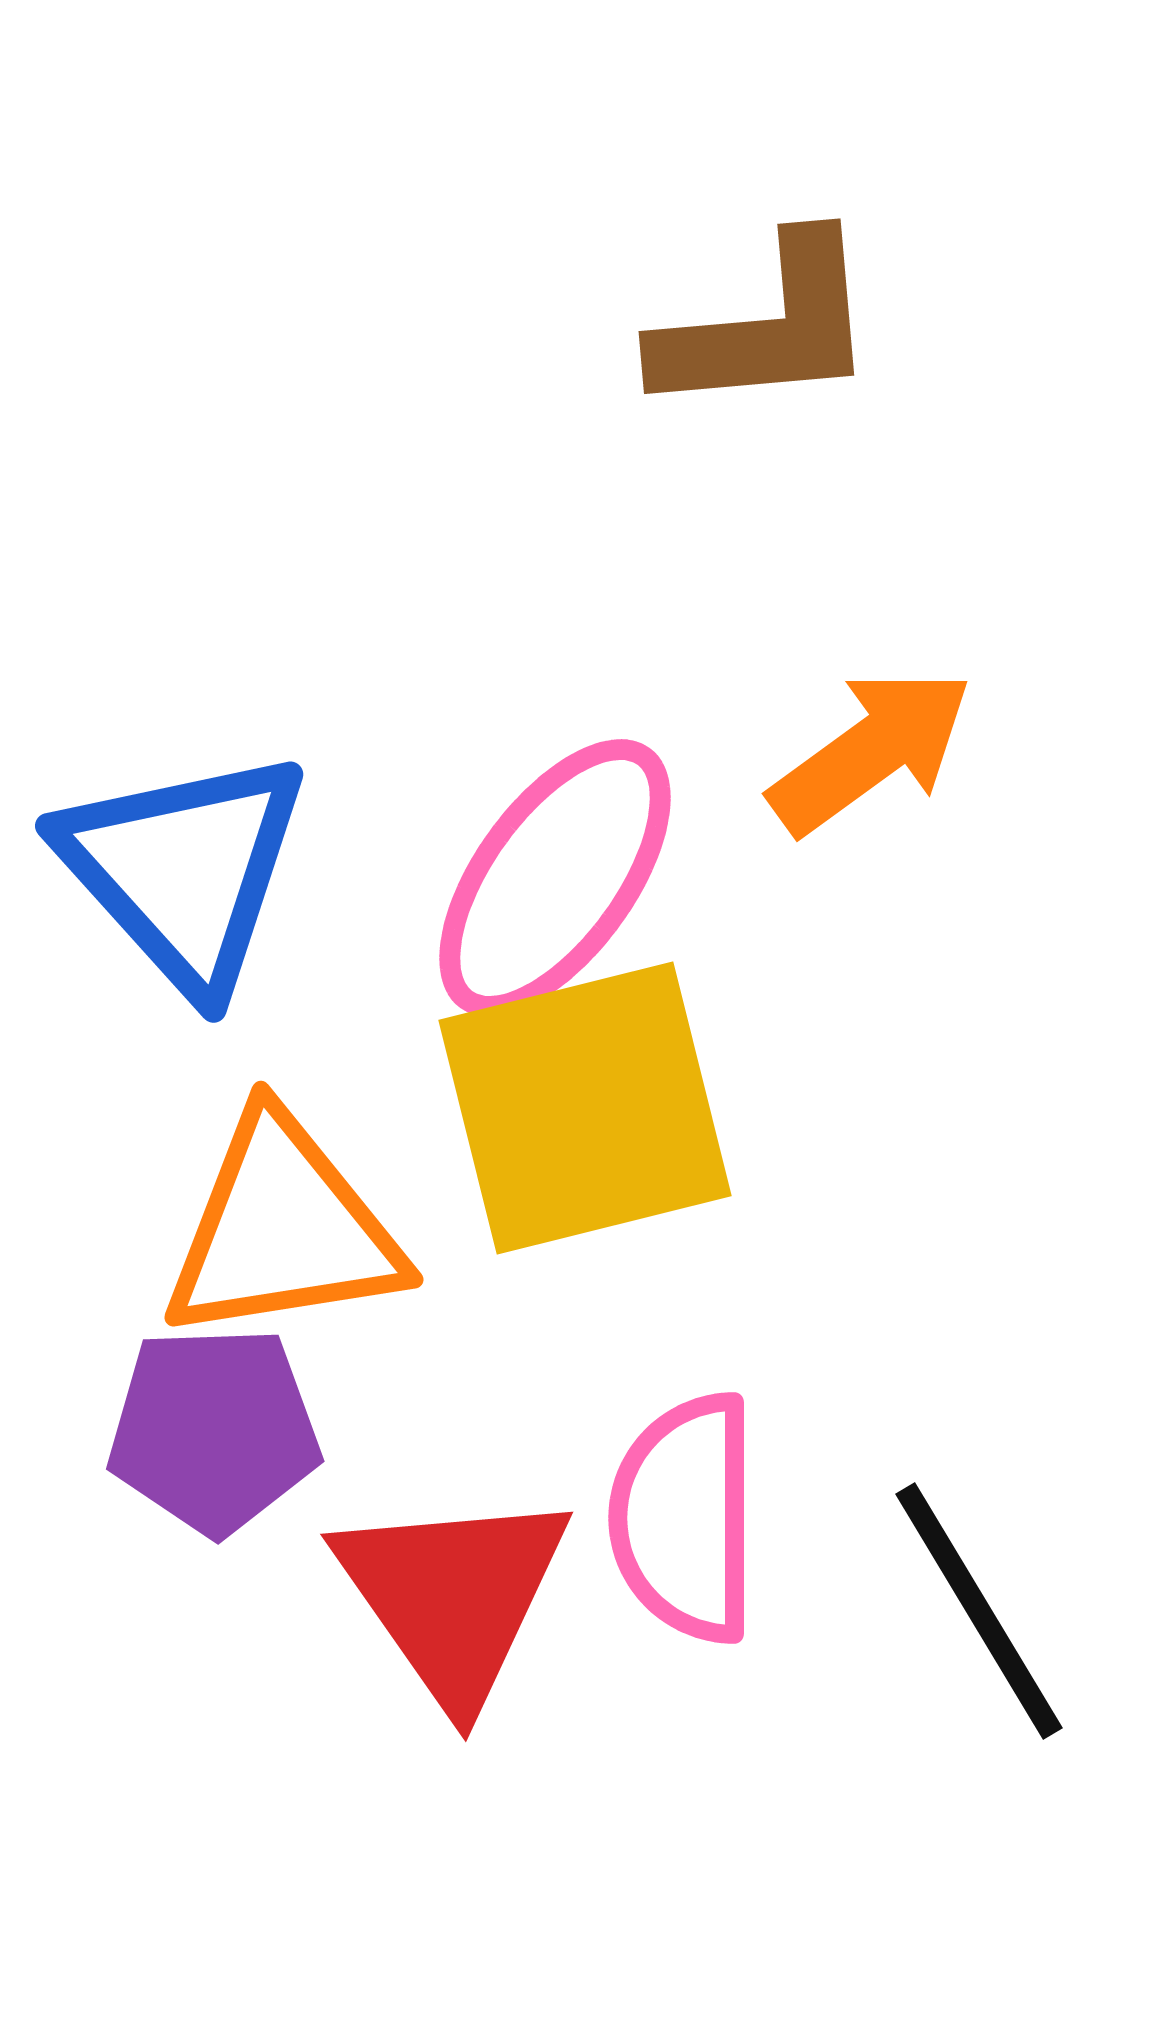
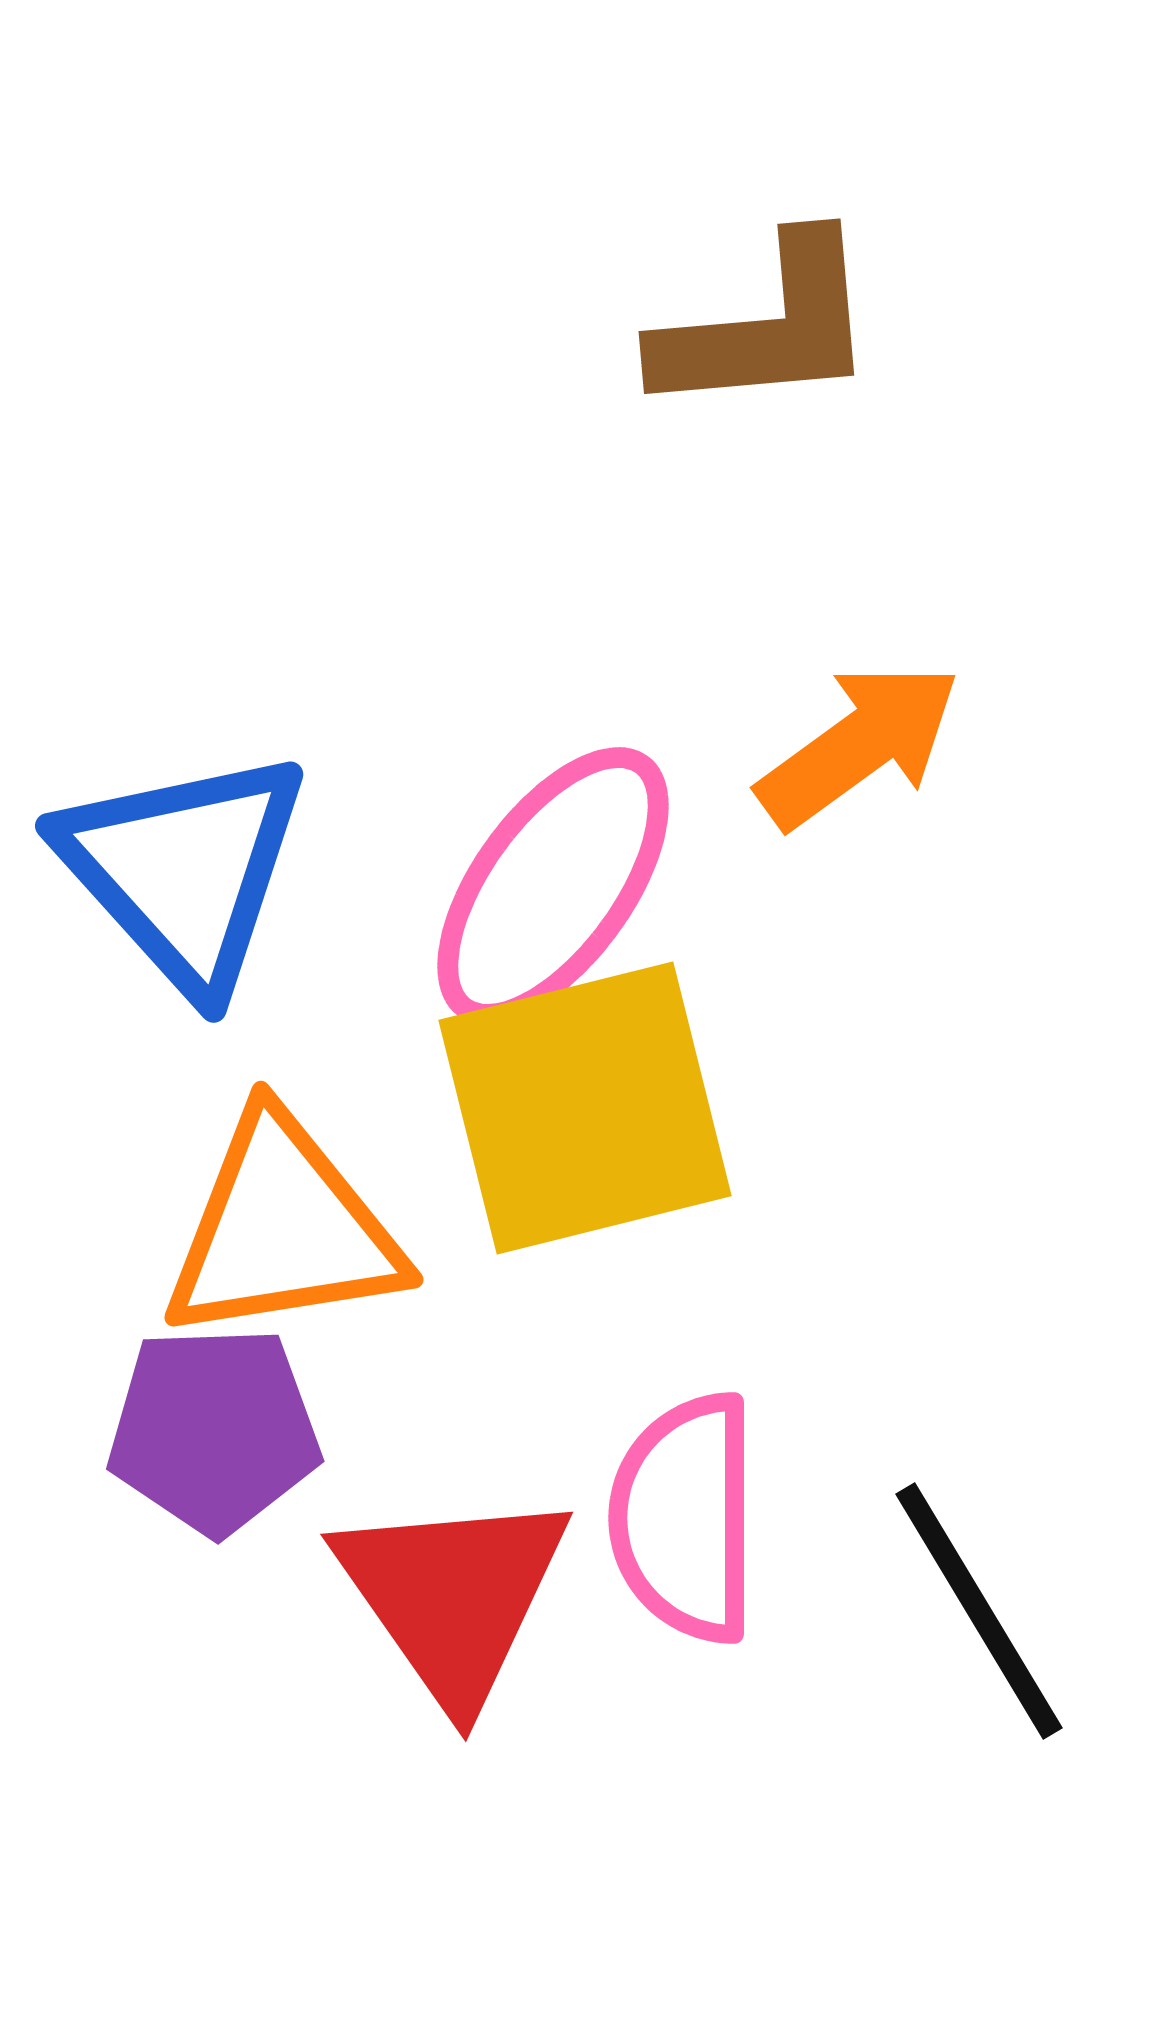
orange arrow: moved 12 px left, 6 px up
pink ellipse: moved 2 px left, 8 px down
